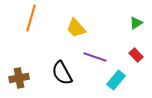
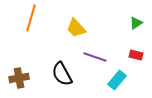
red rectangle: rotated 32 degrees counterclockwise
black semicircle: moved 1 px down
cyan rectangle: moved 1 px right
